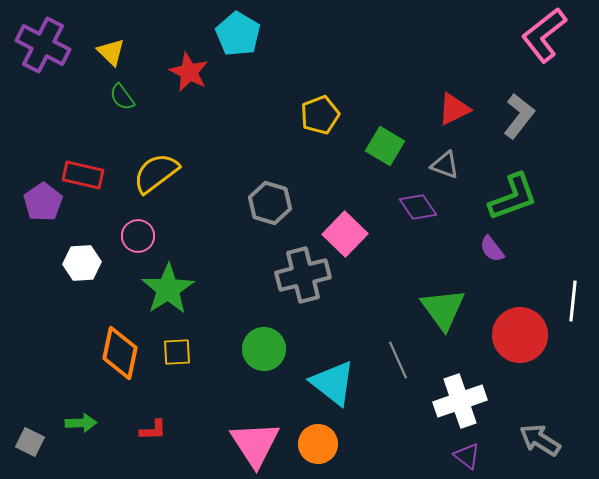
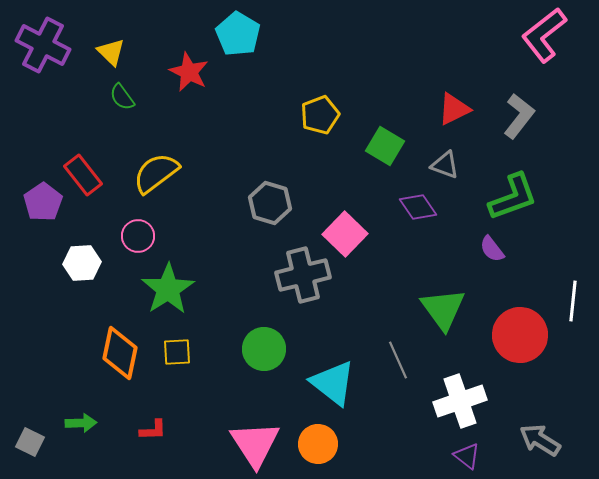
red rectangle: rotated 39 degrees clockwise
